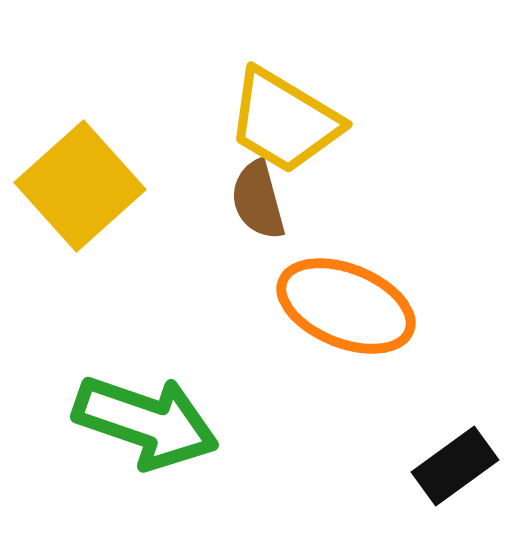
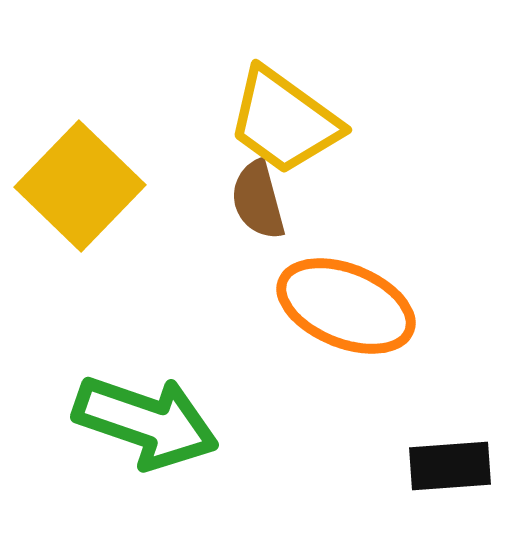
yellow trapezoid: rotated 5 degrees clockwise
yellow square: rotated 4 degrees counterclockwise
black rectangle: moved 5 px left; rotated 32 degrees clockwise
